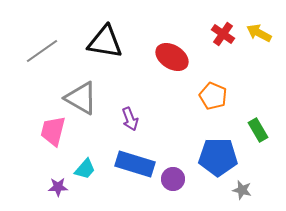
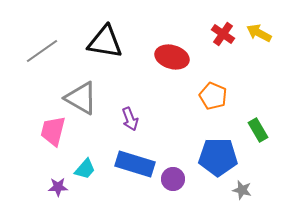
red ellipse: rotated 16 degrees counterclockwise
